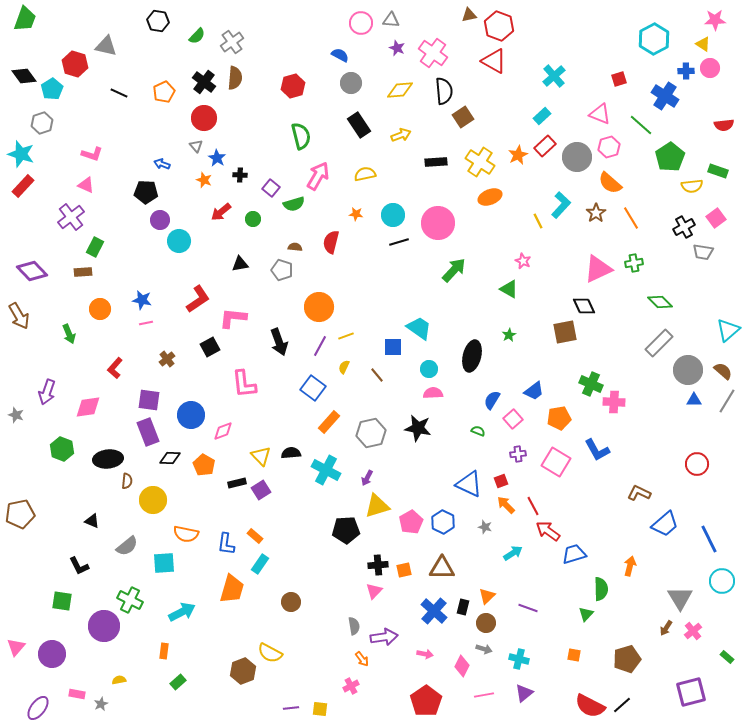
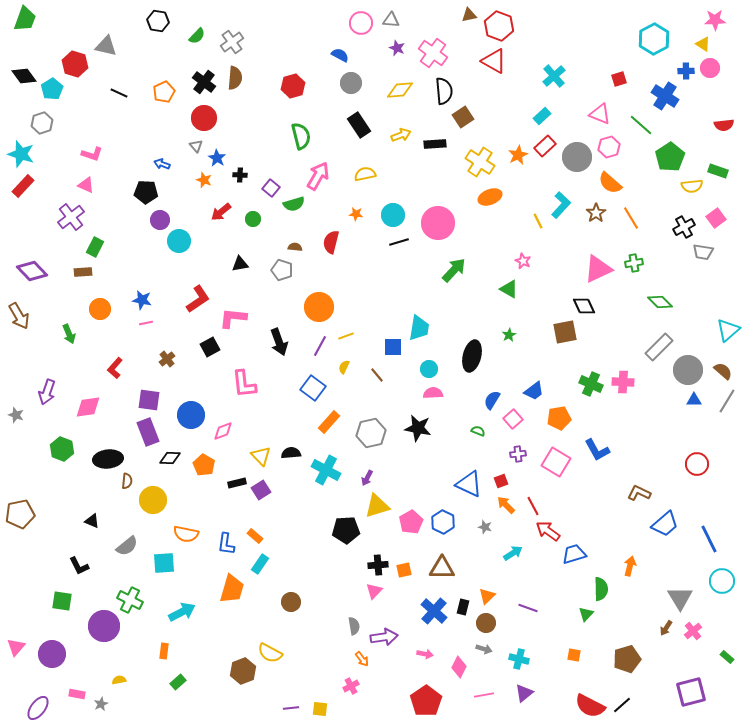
black rectangle at (436, 162): moved 1 px left, 18 px up
cyan trapezoid at (419, 328): rotated 64 degrees clockwise
gray rectangle at (659, 343): moved 4 px down
pink cross at (614, 402): moved 9 px right, 20 px up
pink diamond at (462, 666): moved 3 px left, 1 px down
